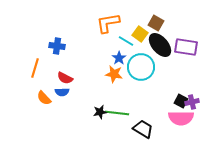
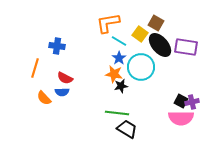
cyan line: moved 7 px left
black star: moved 21 px right, 26 px up
black trapezoid: moved 16 px left
